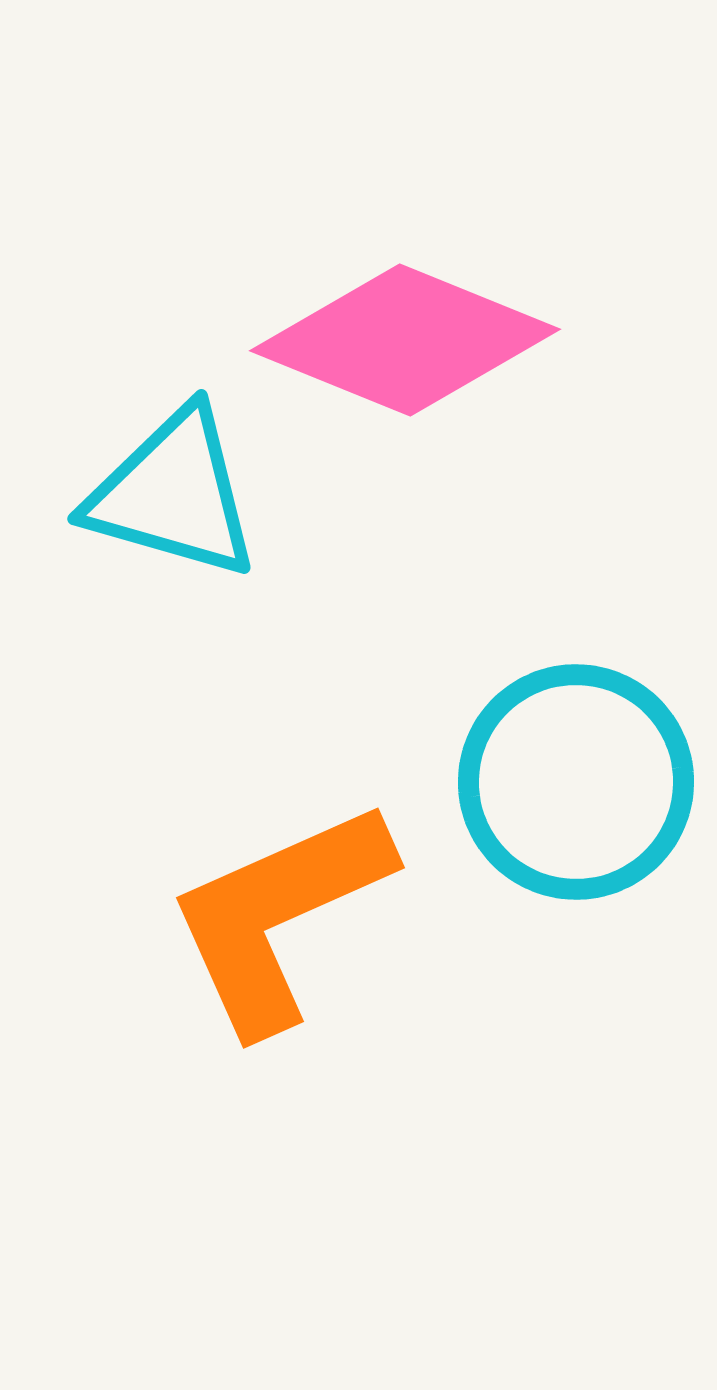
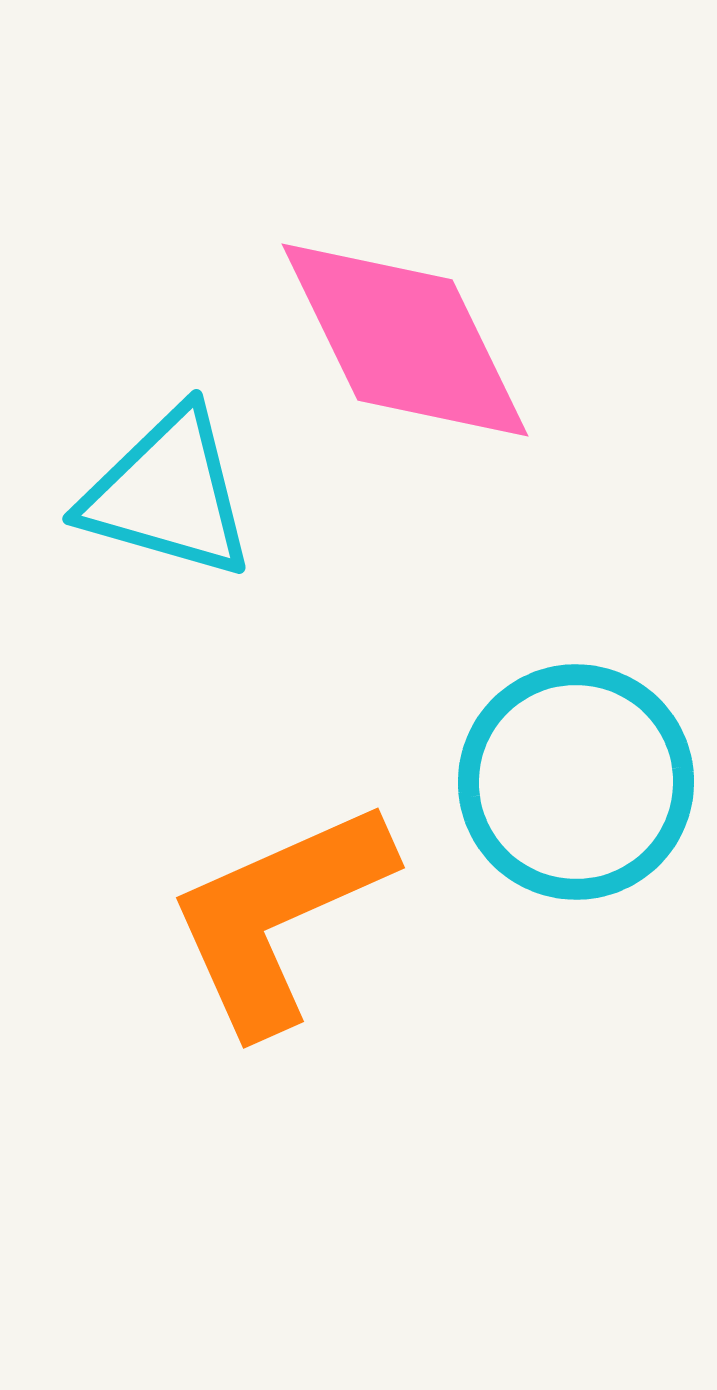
pink diamond: rotated 42 degrees clockwise
cyan triangle: moved 5 px left
